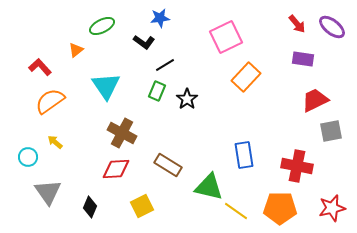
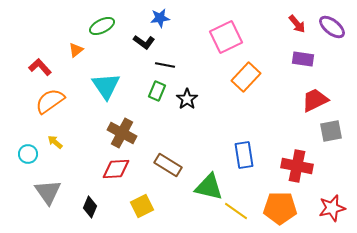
black line: rotated 42 degrees clockwise
cyan circle: moved 3 px up
